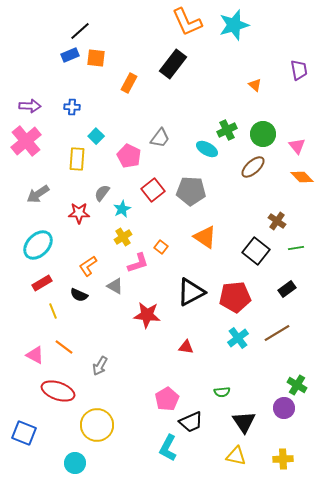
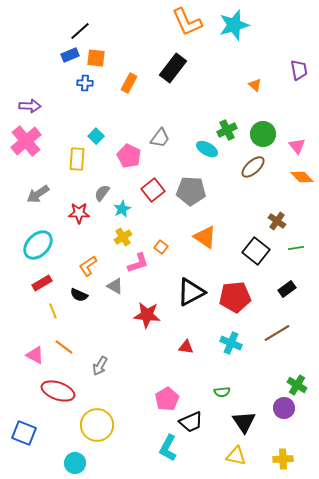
black rectangle at (173, 64): moved 4 px down
blue cross at (72, 107): moved 13 px right, 24 px up
cyan cross at (238, 338): moved 7 px left, 5 px down; rotated 30 degrees counterclockwise
